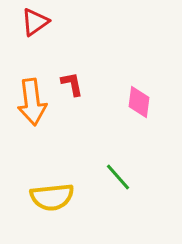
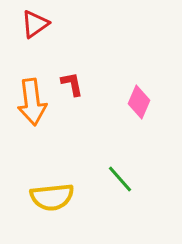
red triangle: moved 2 px down
pink diamond: rotated 16 degrees clockwise
green line: moved 2 px right, 2 px down
